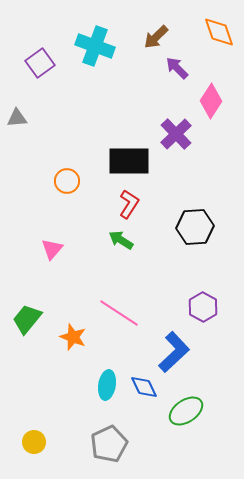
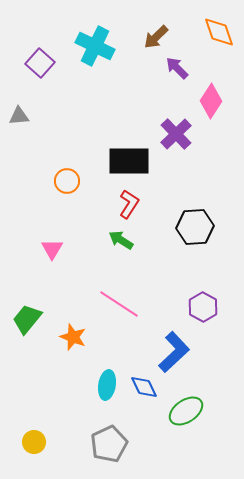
cyan cross: rotated 6 degrees clockwise
purple square: rotated 12 degrees counterclockwise
gray triangle: moved 2 px right, 2 px up
pink triangle: rotated 10 degrees counterclockwise
pink line: moved 9 px up
